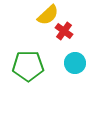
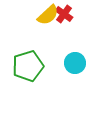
red cross: moved 17 px up
green pentagon: rotated 16 degrees counterclockwise
